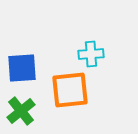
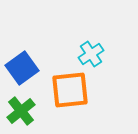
cyan cross: rotated 30 degrees counterclockwise
blue square: rotated 32 degrees counterclockwise
